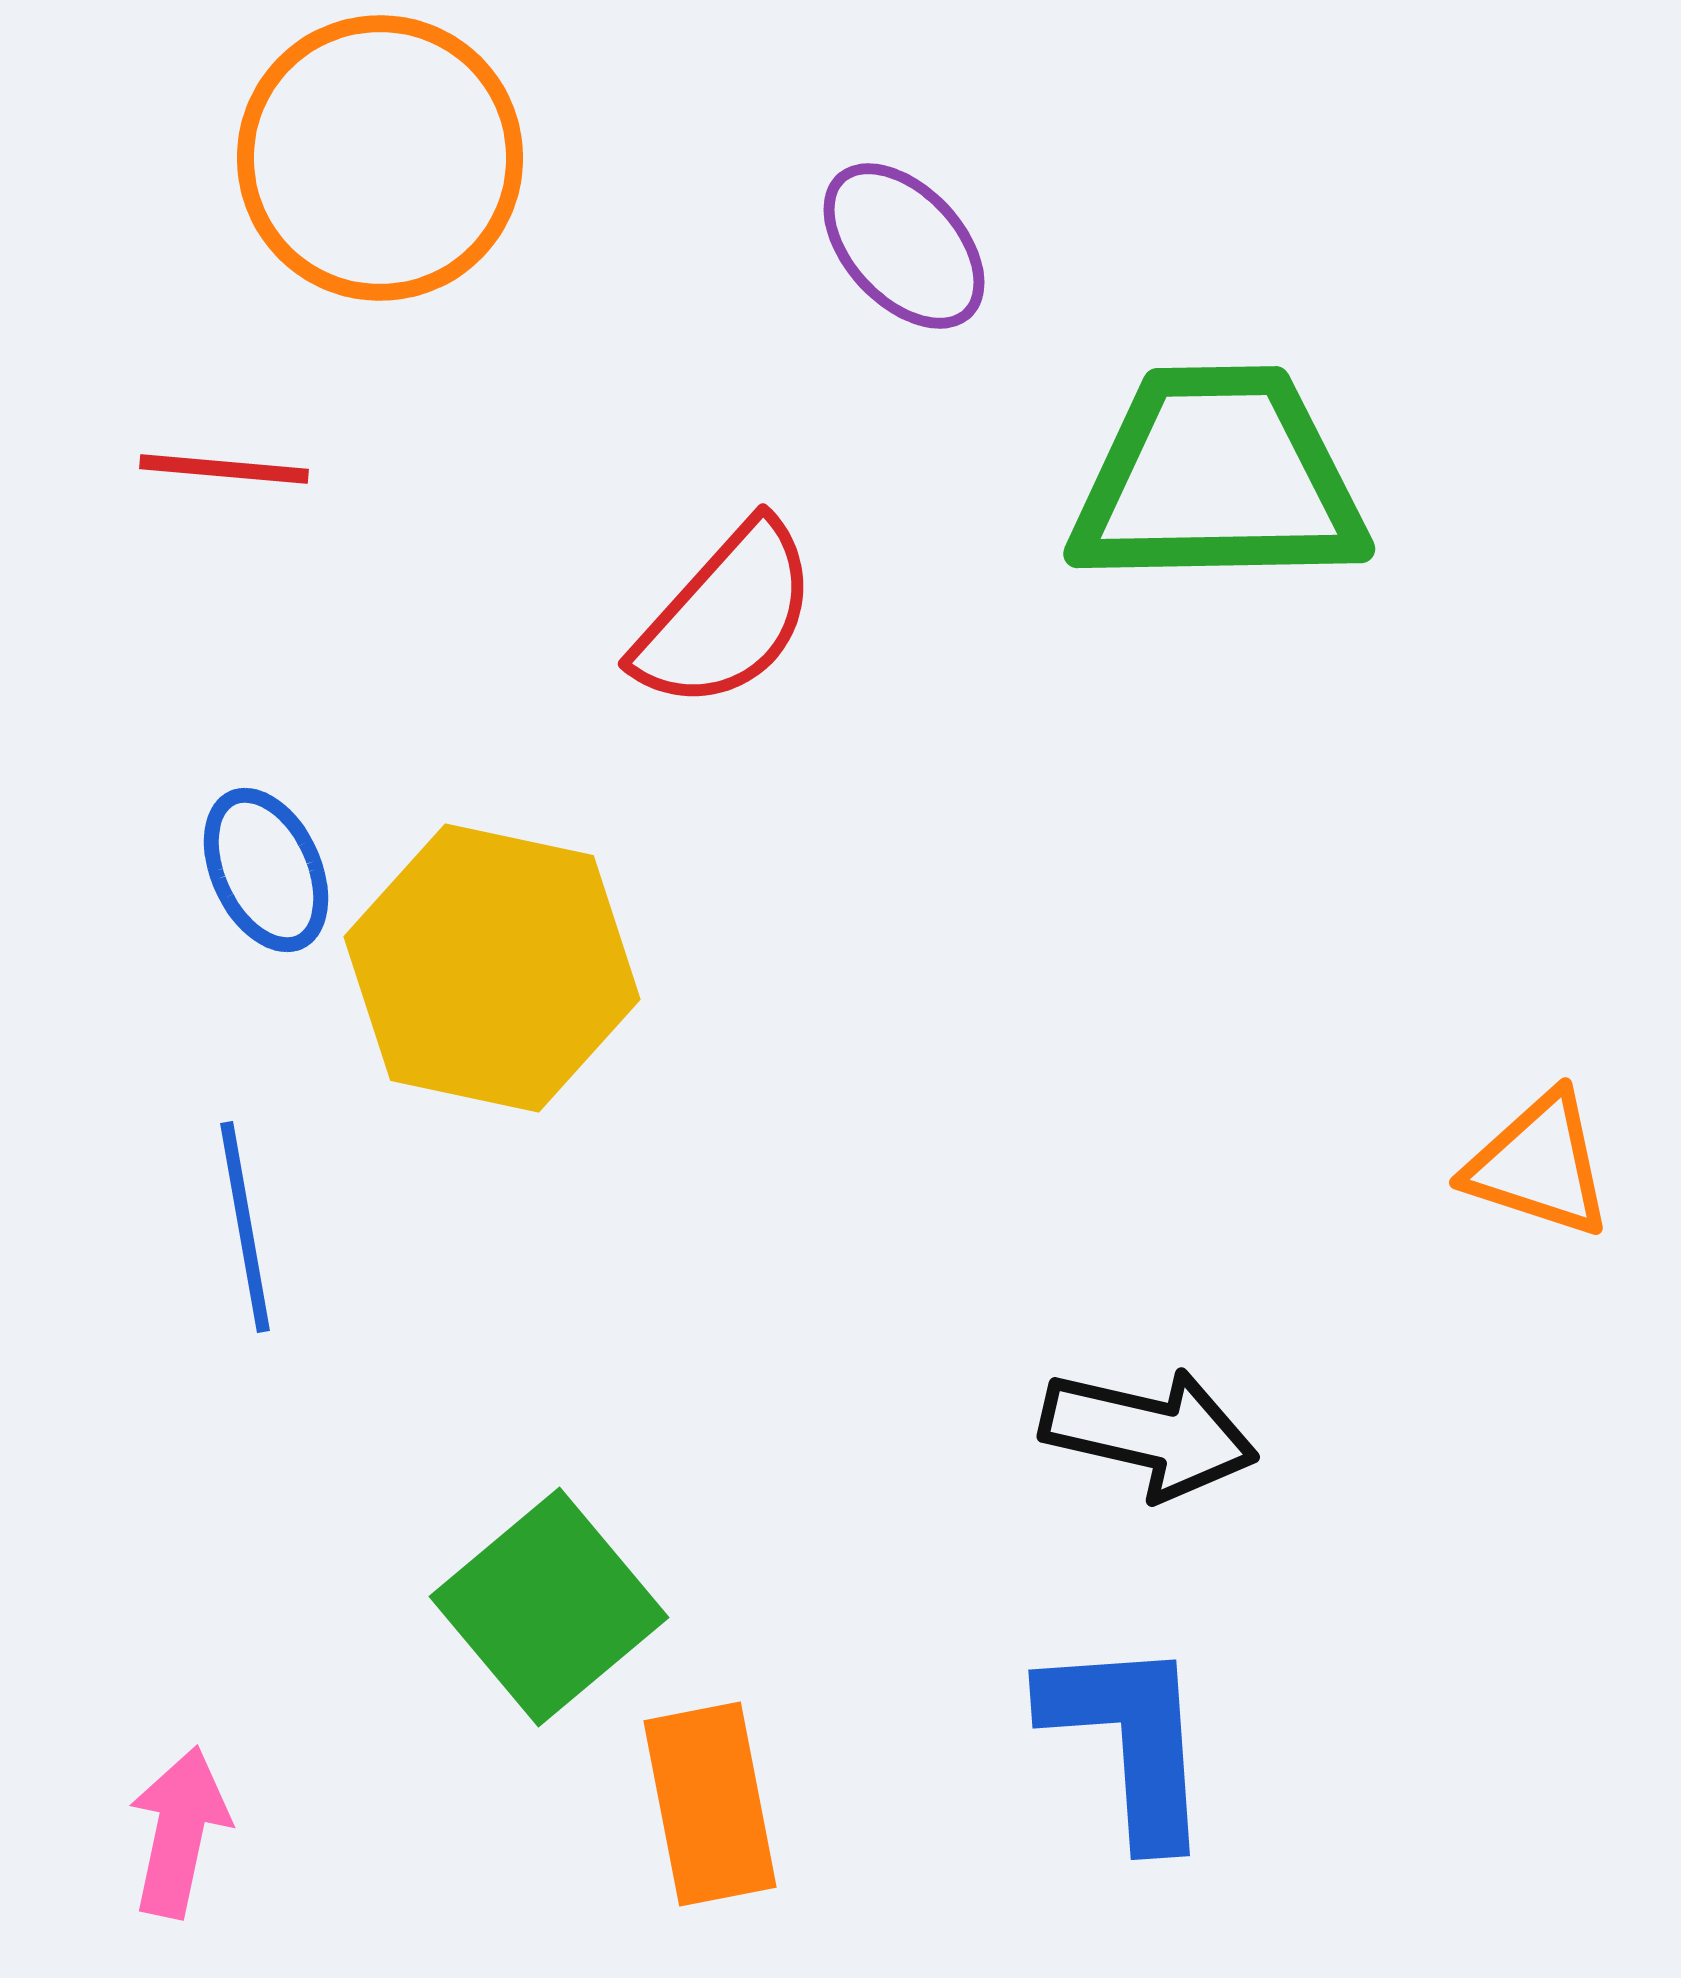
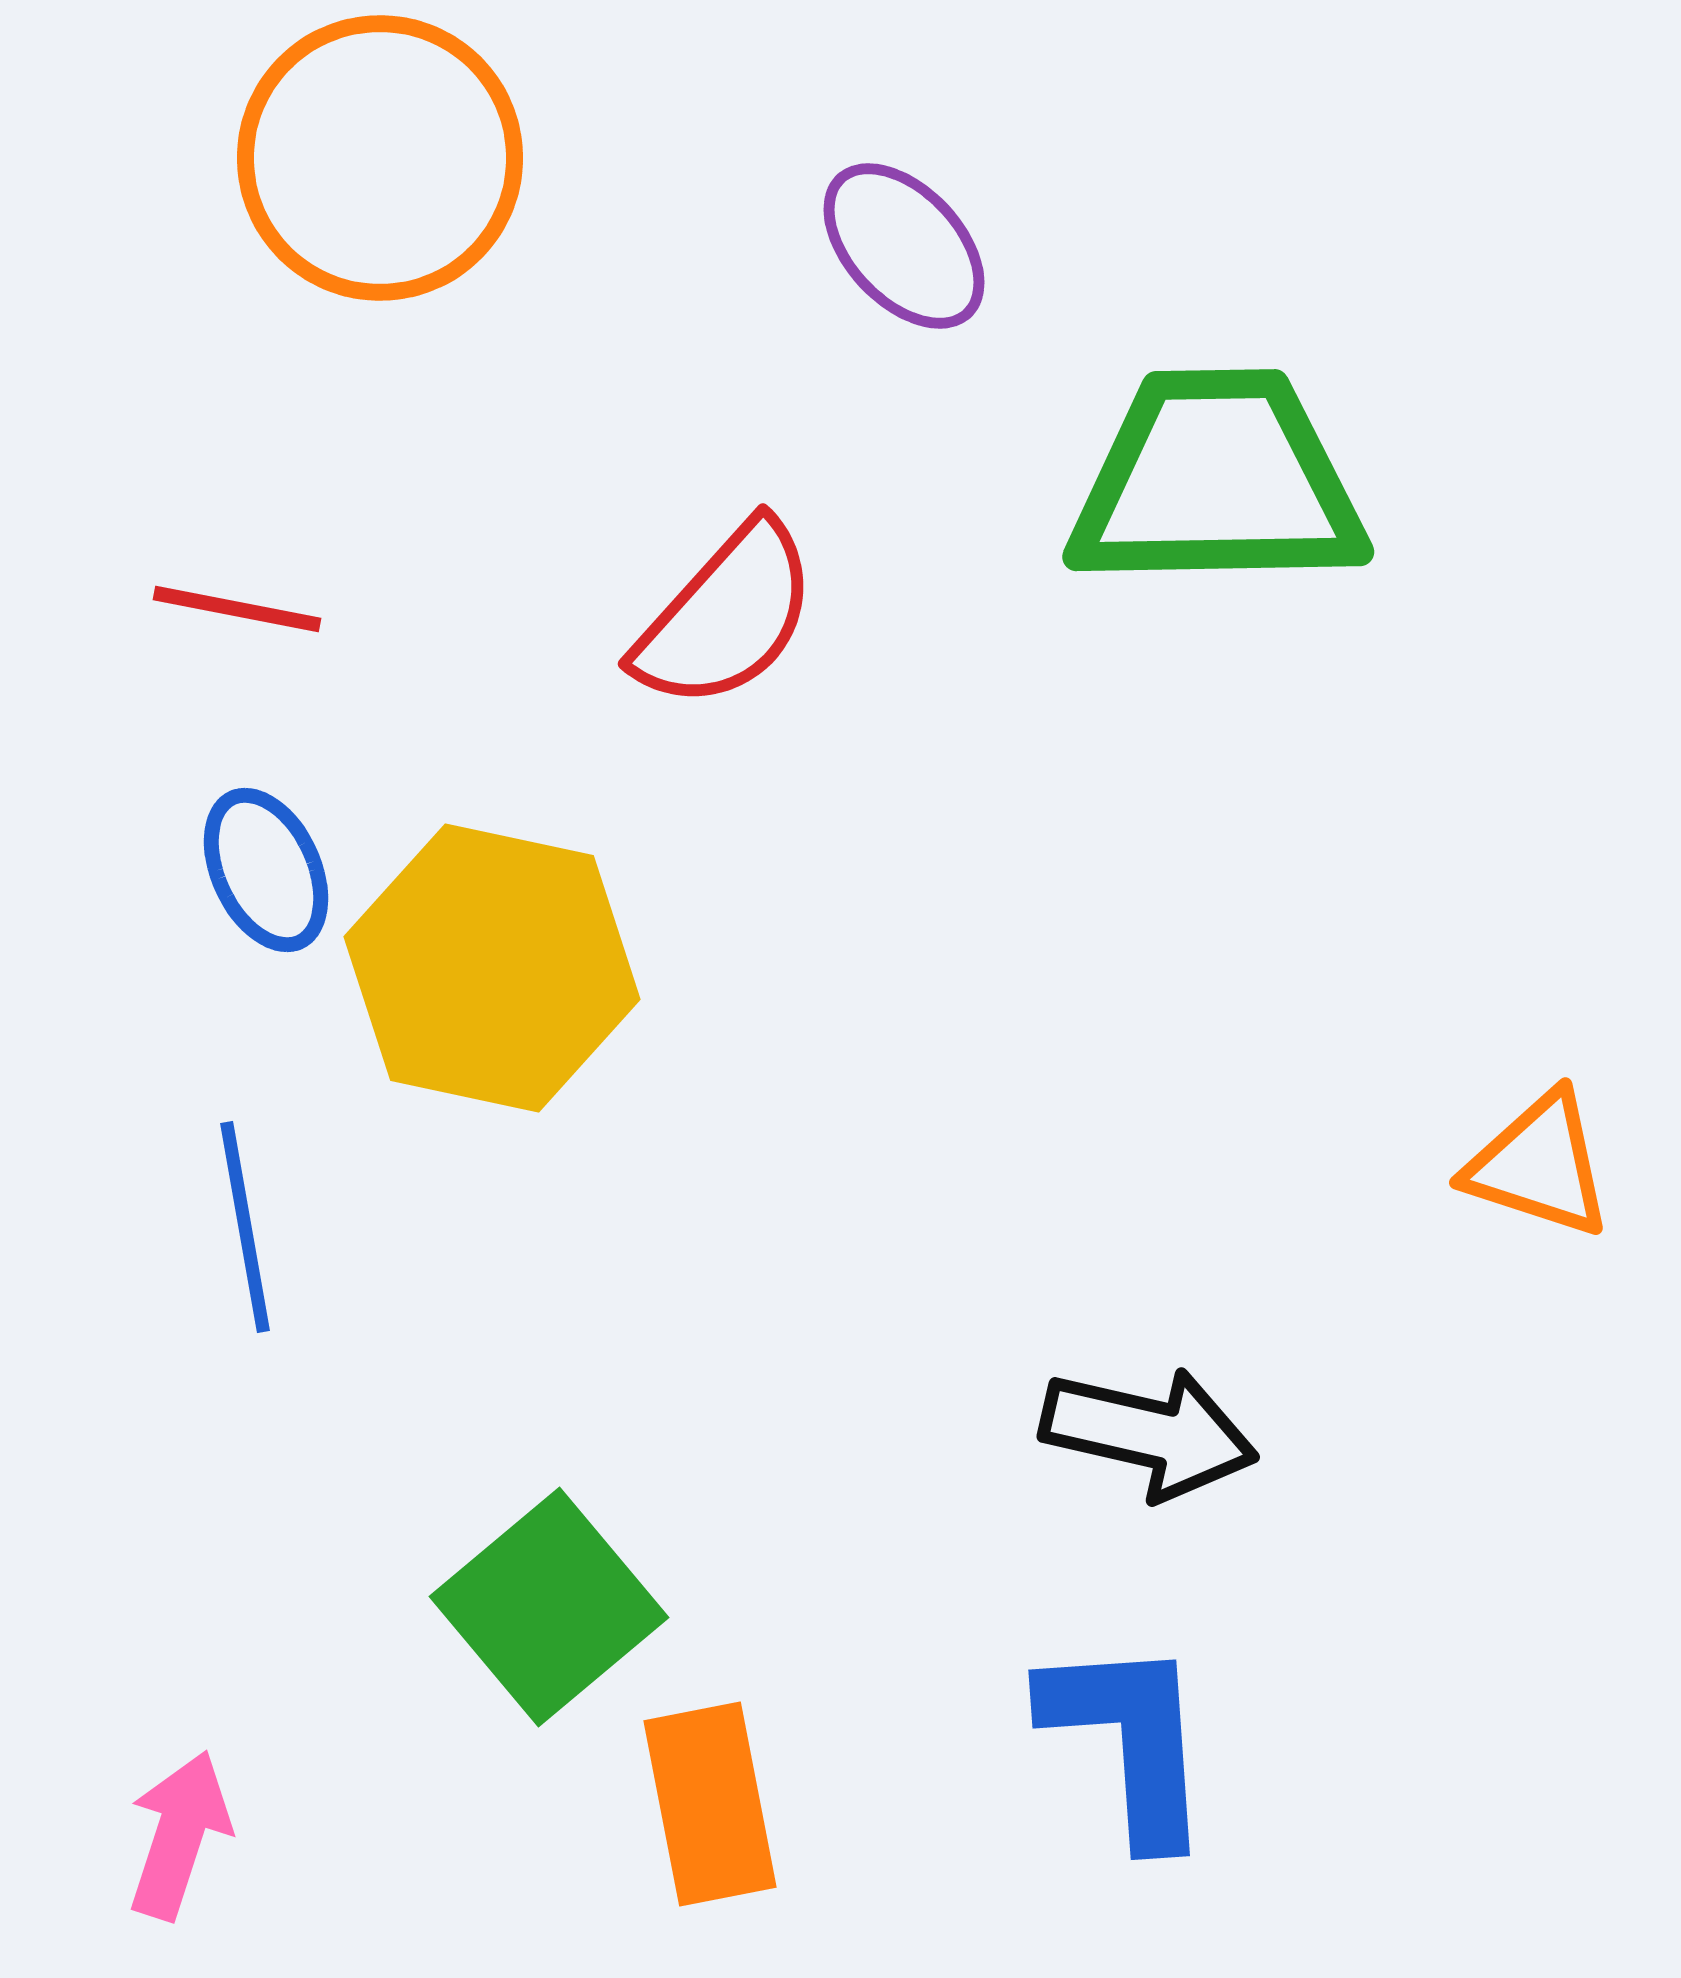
red line: moved 13 px right, 140 px down; rotated 6 degrees clockwise
green trapezoid: moved 1 px left, 3 px down
pink arrow: moved 3 px down; rotated 6 degrees clockwise
